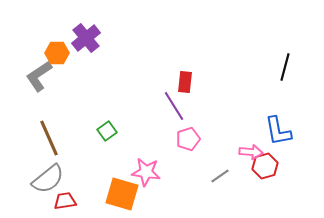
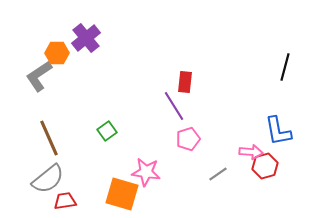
gray line: moved 2 px left, 2 px up
